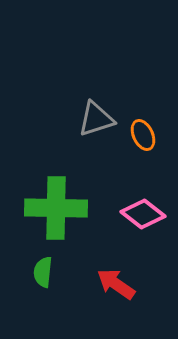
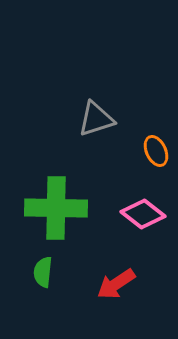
orange ellipse: moved 13 px right, 16 px down
red arrow: rotated 69 degrees counterclockwise
